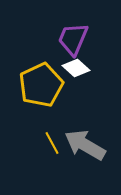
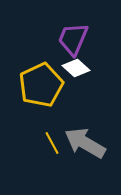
gray arrow: moved 2 px up
